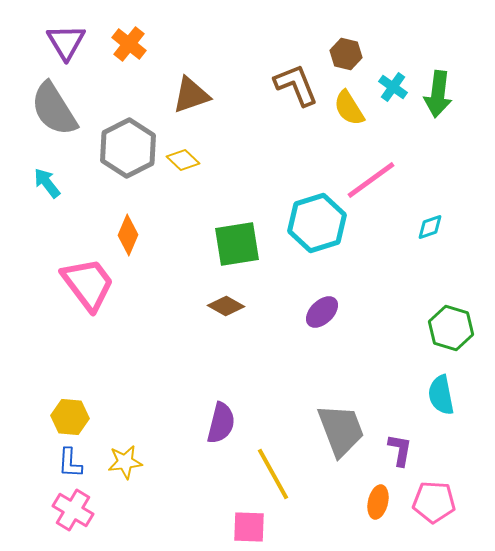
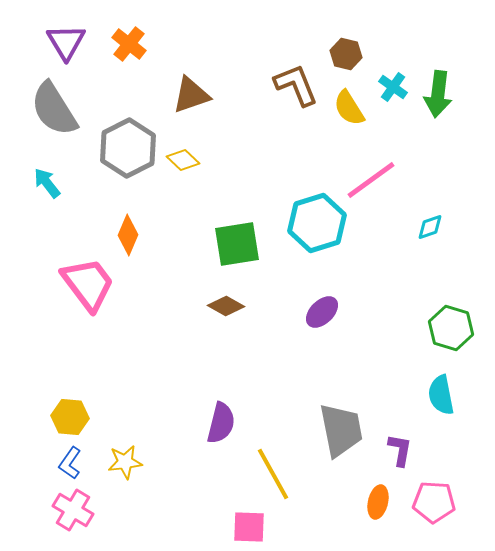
gray trapezoid: rotated 10 degrees clockwise
blue L-shape: rotated 32 degrees clockwise
